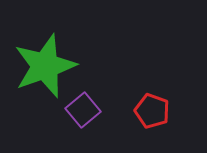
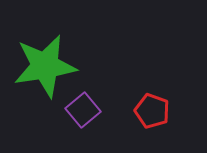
green star: rotated 10 degrees clockwise
